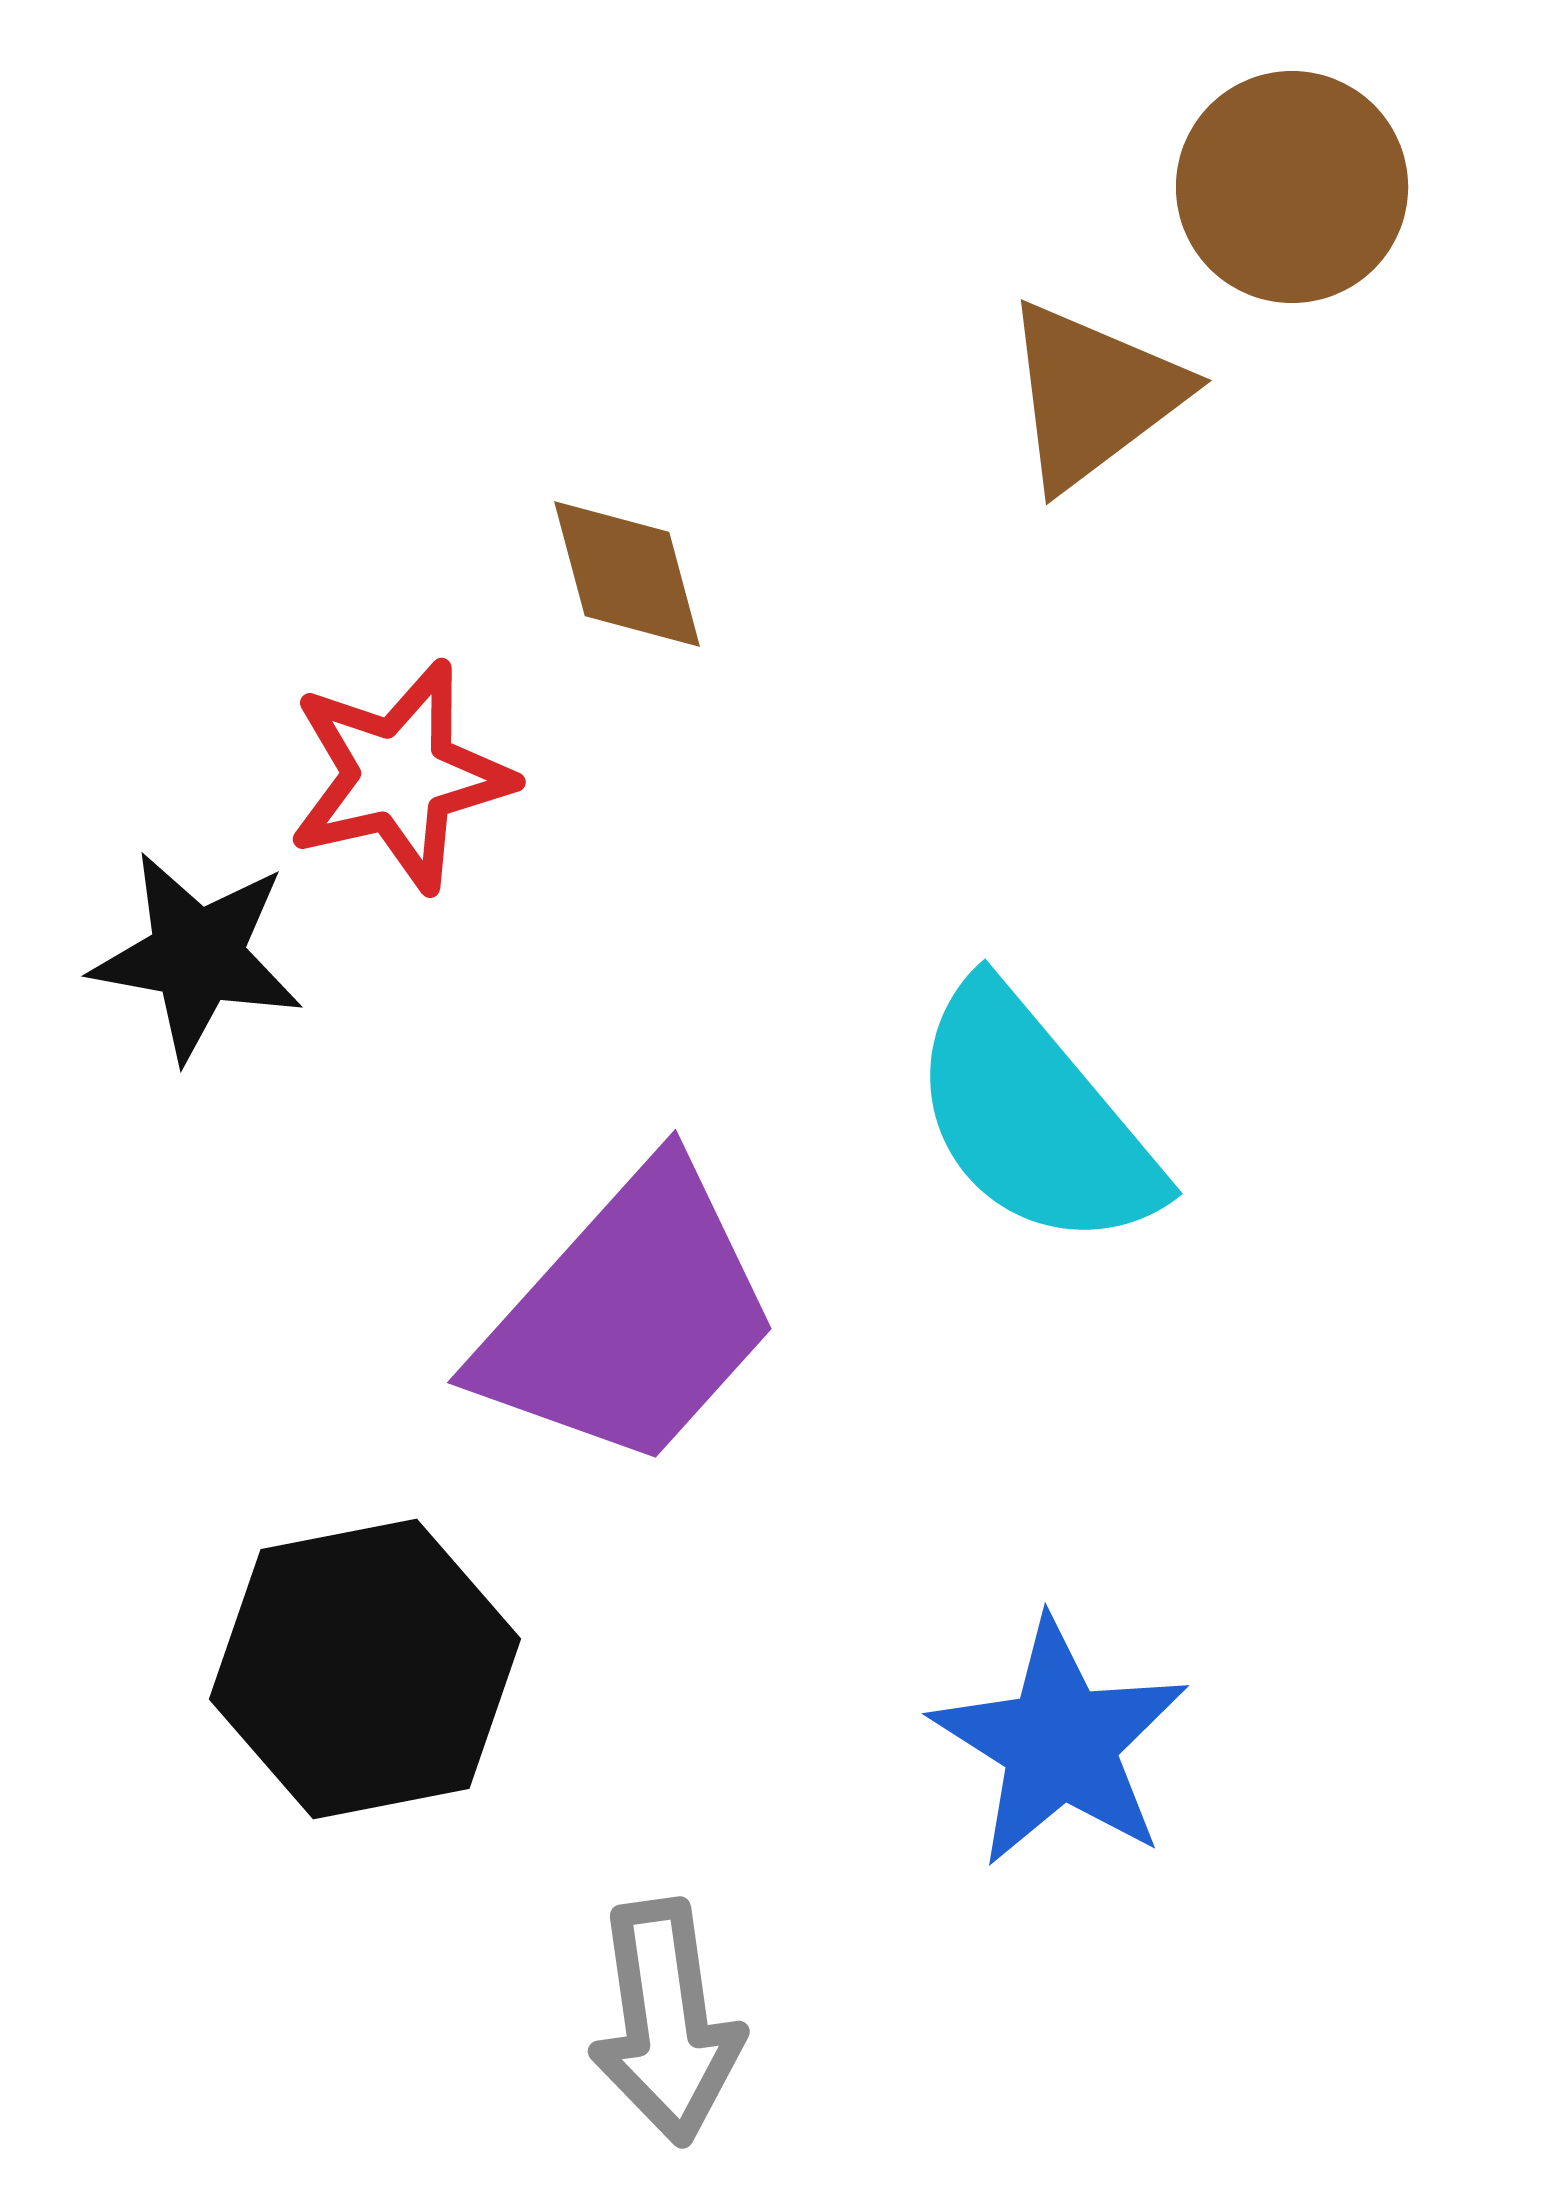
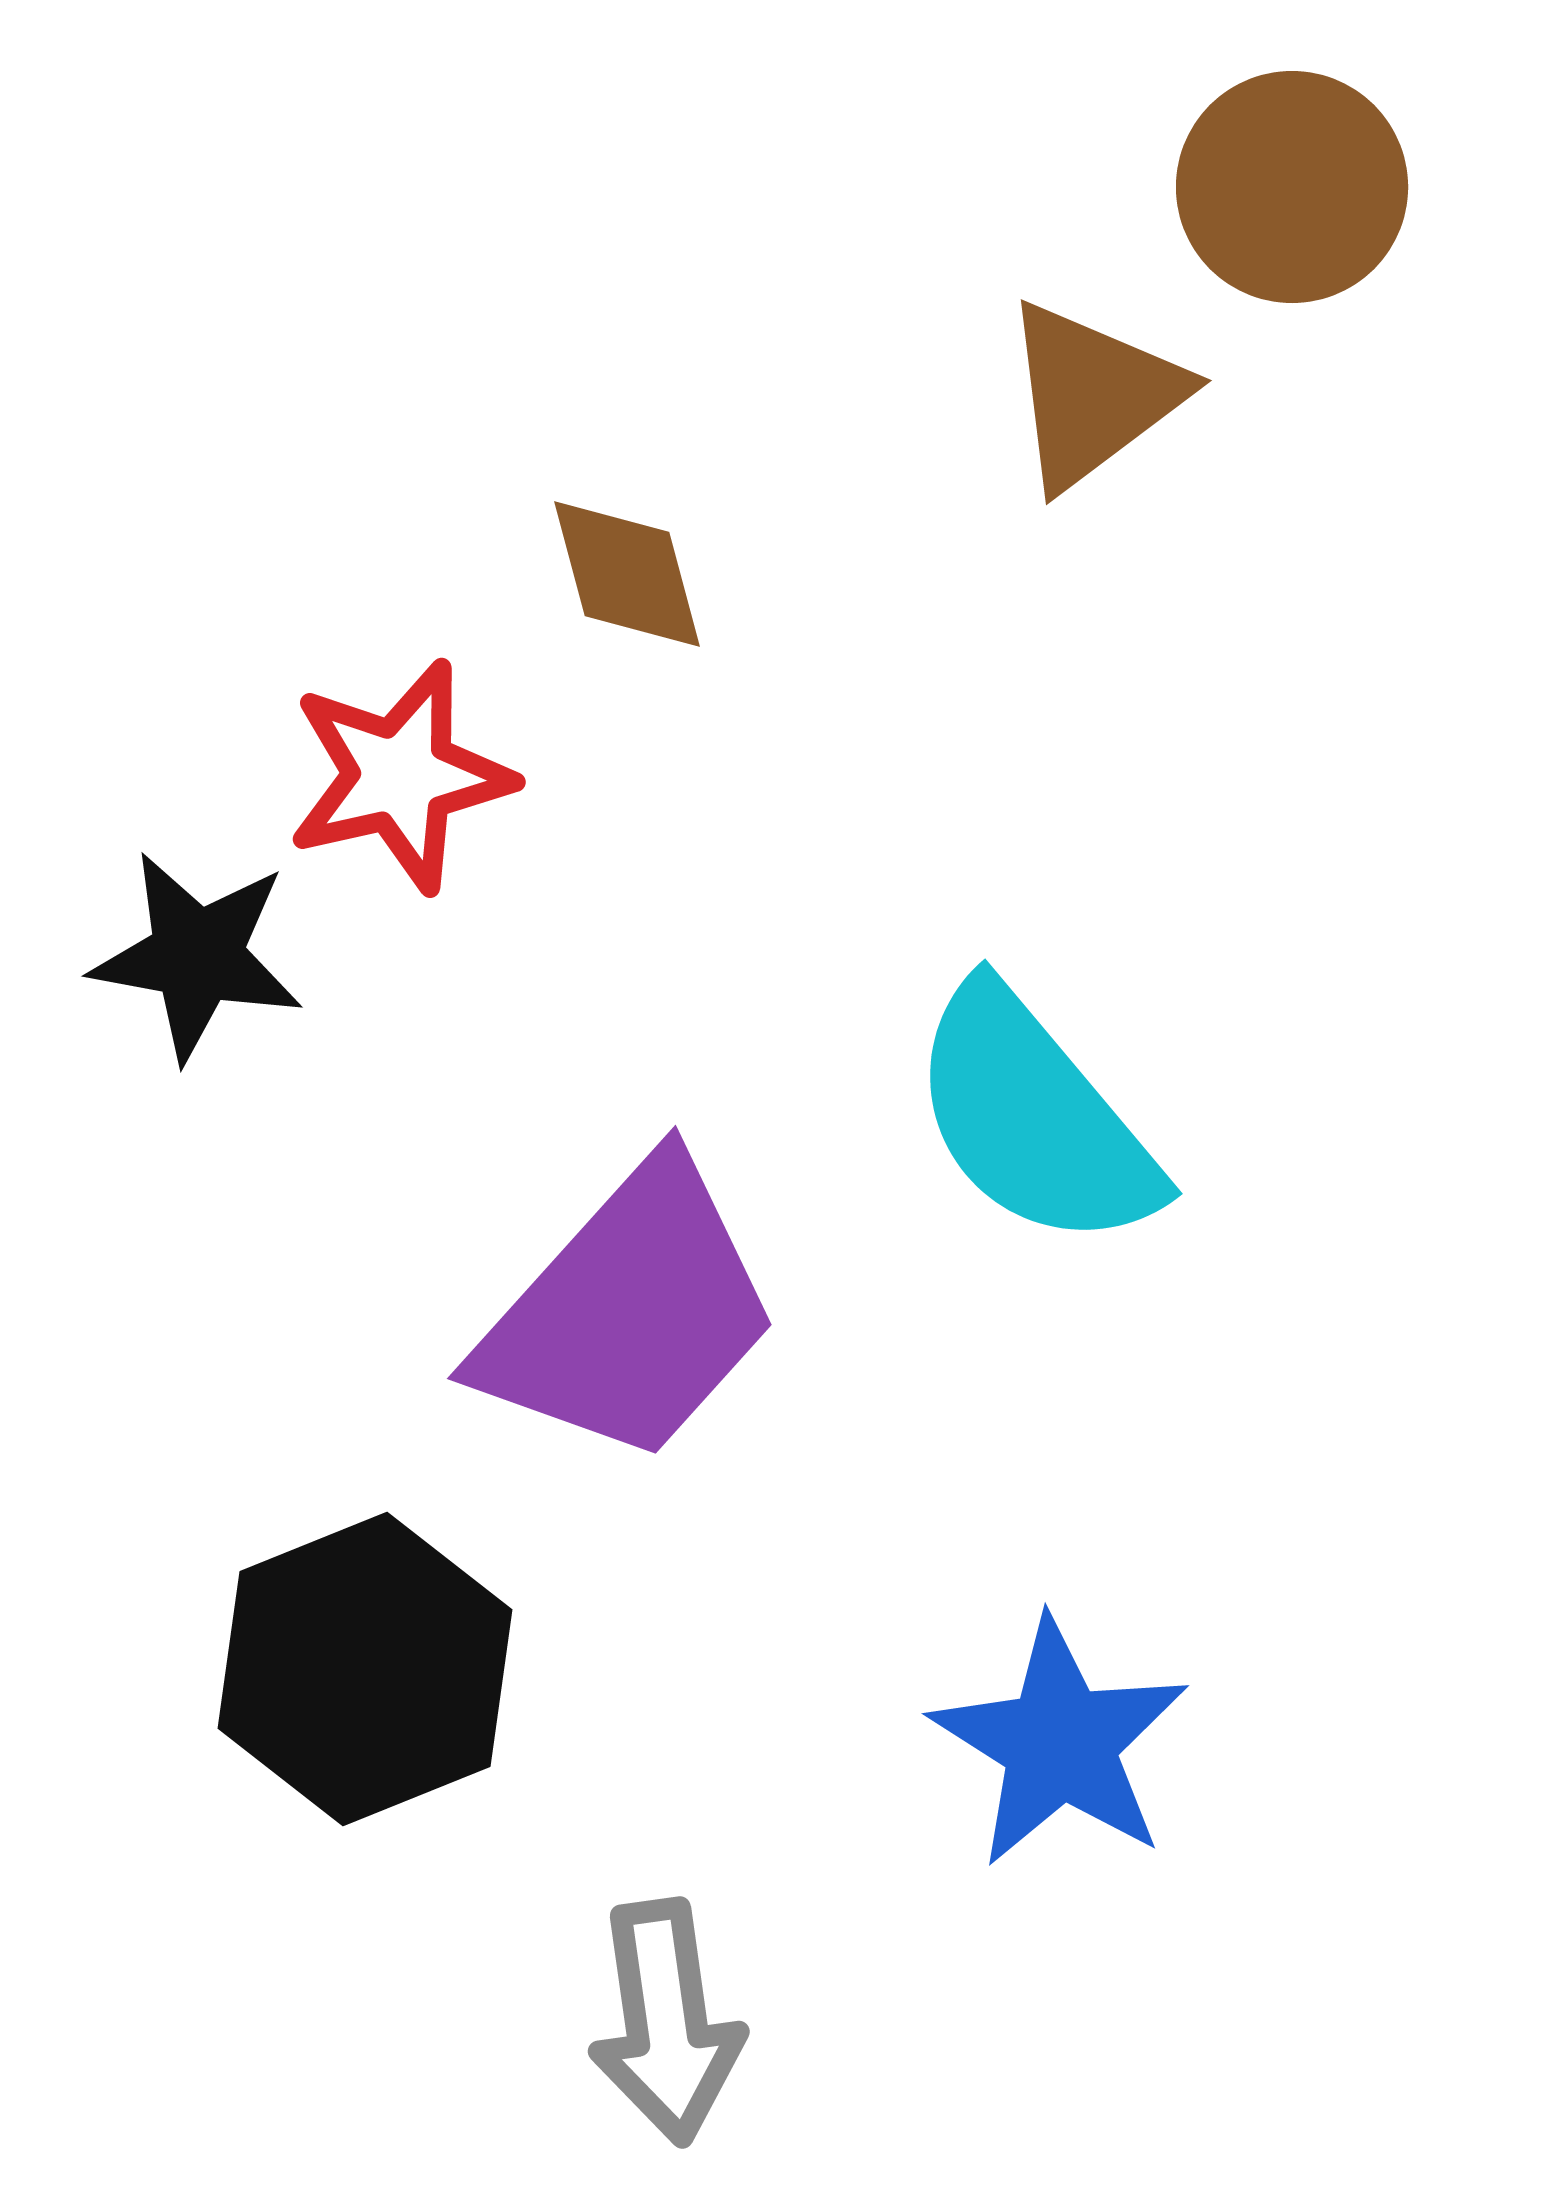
purple trapezoid: moved 4 px up
black hexagon: rotated 11 degrees counterclockwise
